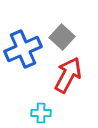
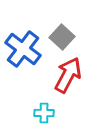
blue cross: rotated 30 degrees counterclockwise
cyan cross: moved 3 px right
